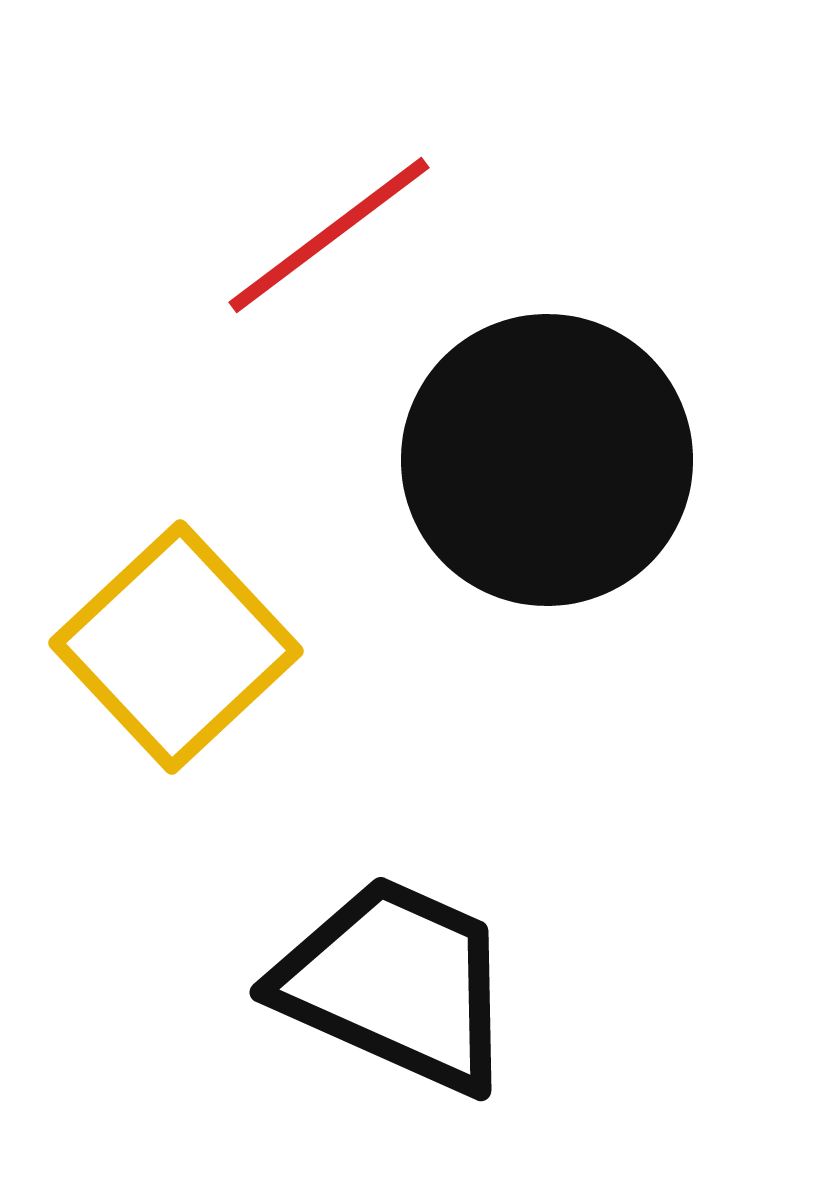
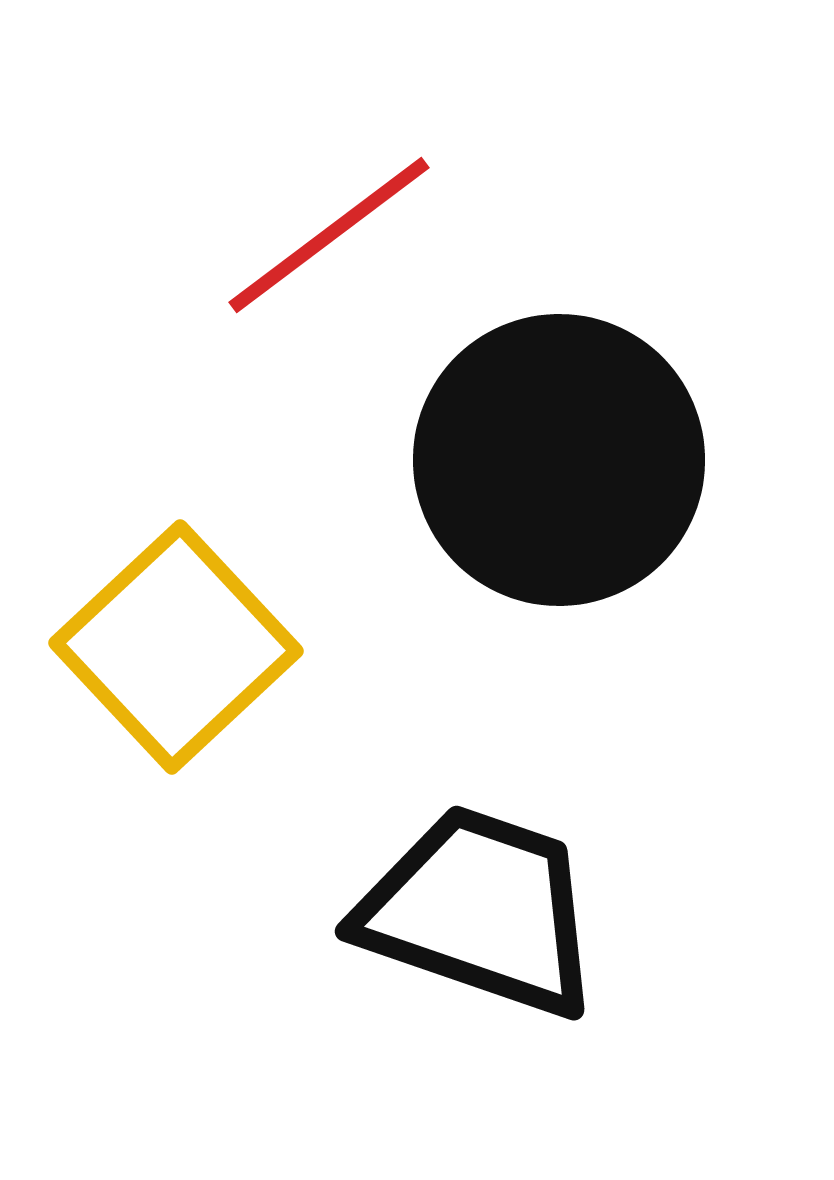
black circle: moved 12 px right
black trapezoid: moved 84 px right, 73 px up; rotated 5 degrees counterclockwise
